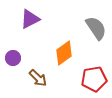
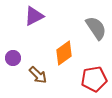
purple triangle: moved 4 px right, 3 px up
brown arrow: moved 3 px up
